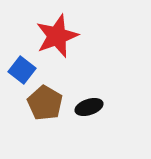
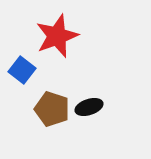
brown pentagon: moved 7 px right, 6 px down; rotated 12 degrees counterclockwise
